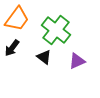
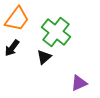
green cross: moved 2 px down
black triangle: rotated 42 degrees clockwise
purple triangle: moved 2 px right, 22 px down
